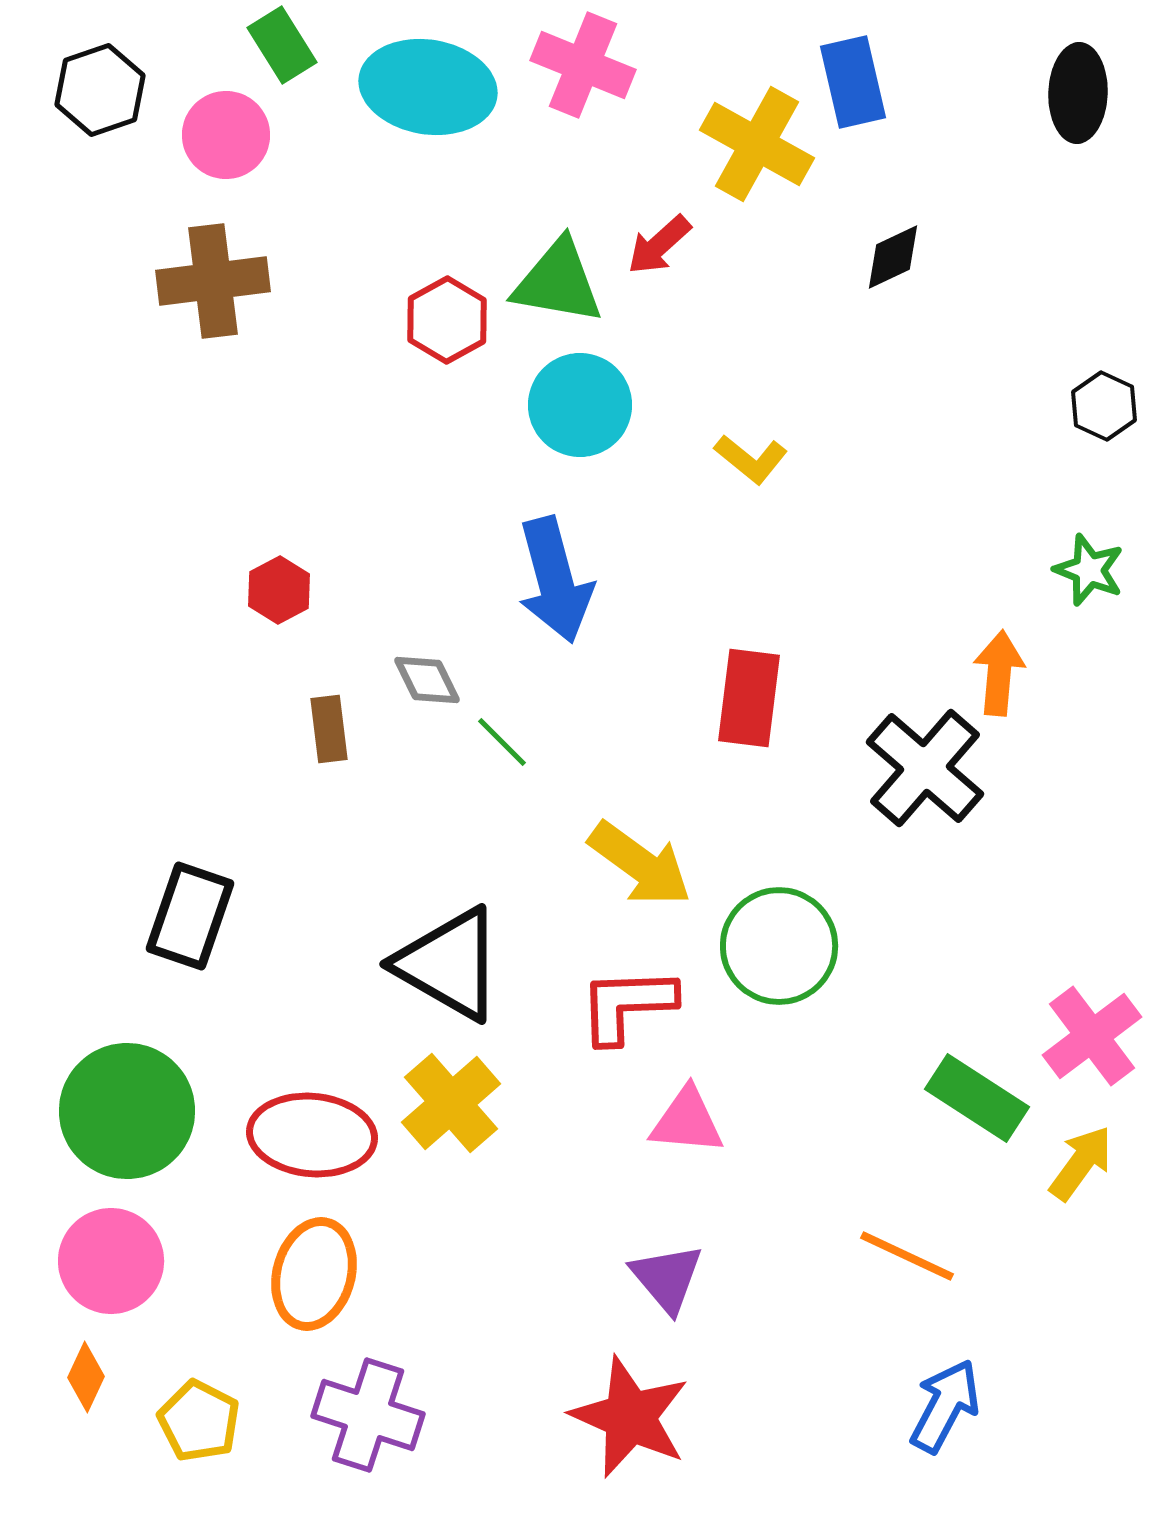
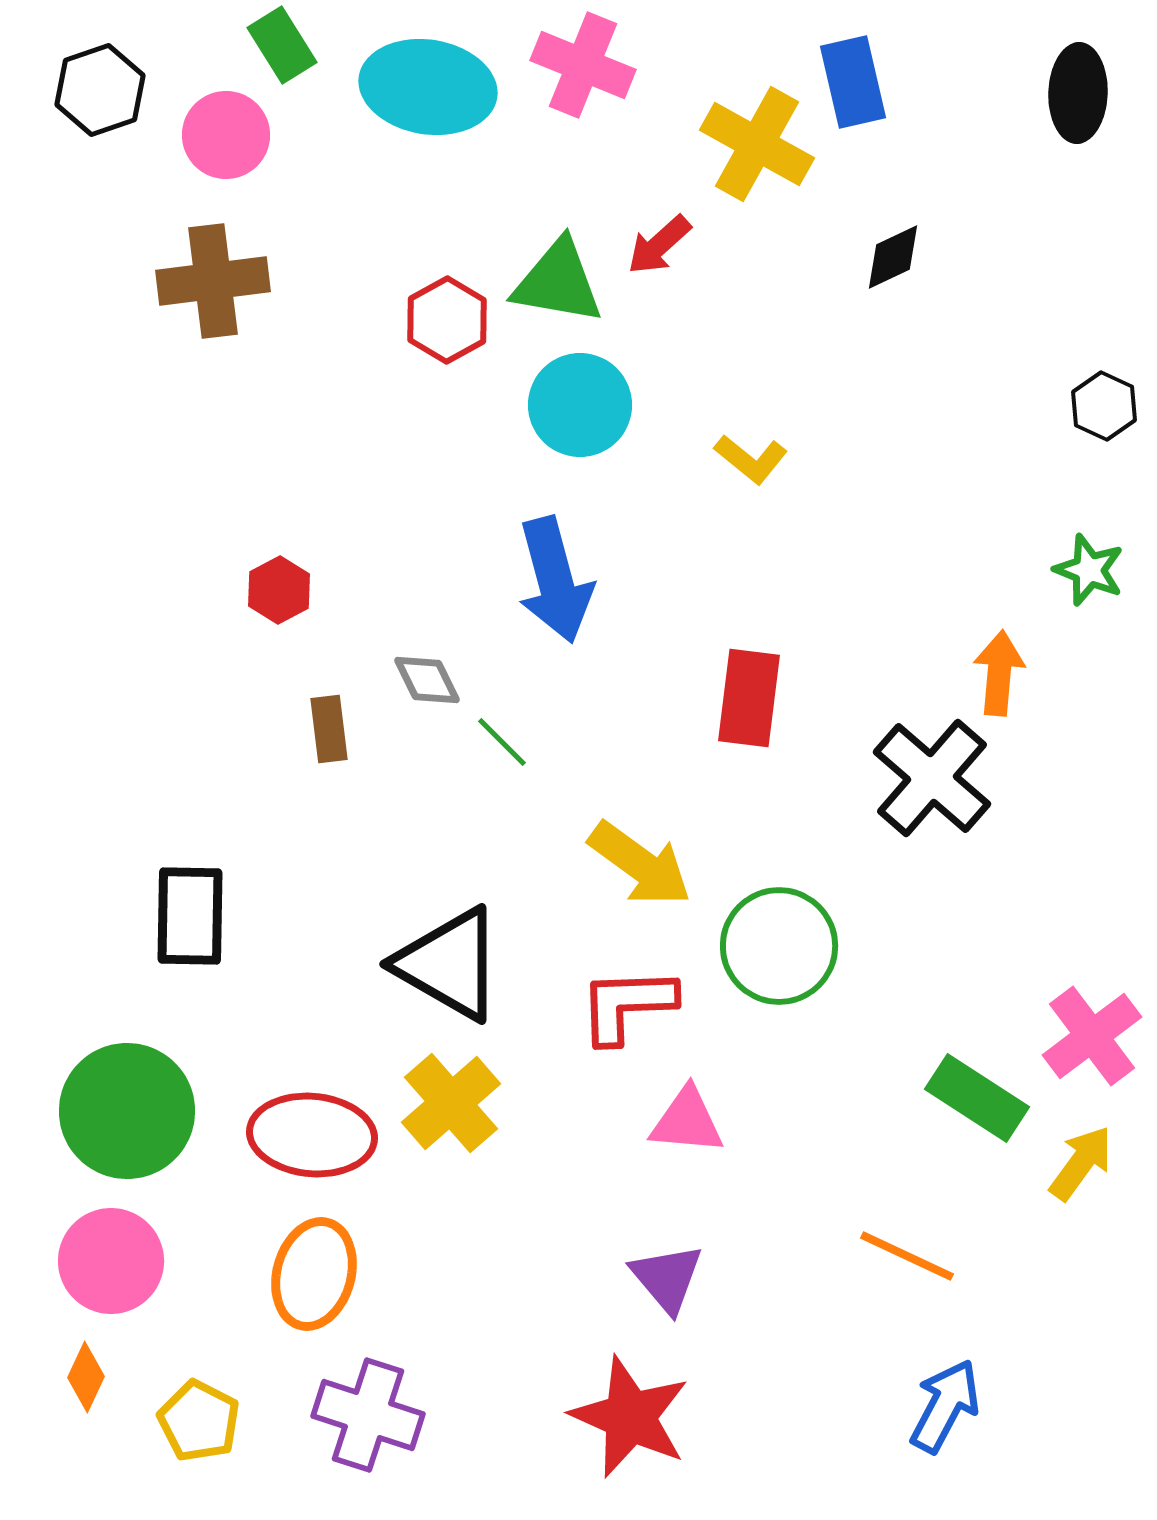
black cross at (925, 768): moved 7 px right, 10 px down
black rectangle at (190, 916): rotated 18 degrees counterclockwise
